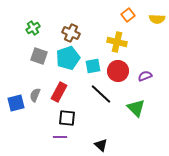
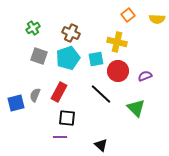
cyan square: moved 3 px right, 7 px up
